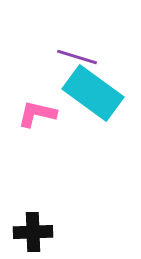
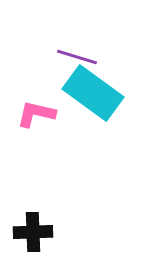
pink L-shape: moved 1 px left
